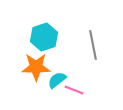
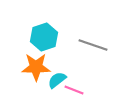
gray line: rotated 60 degrees counterclockwise
